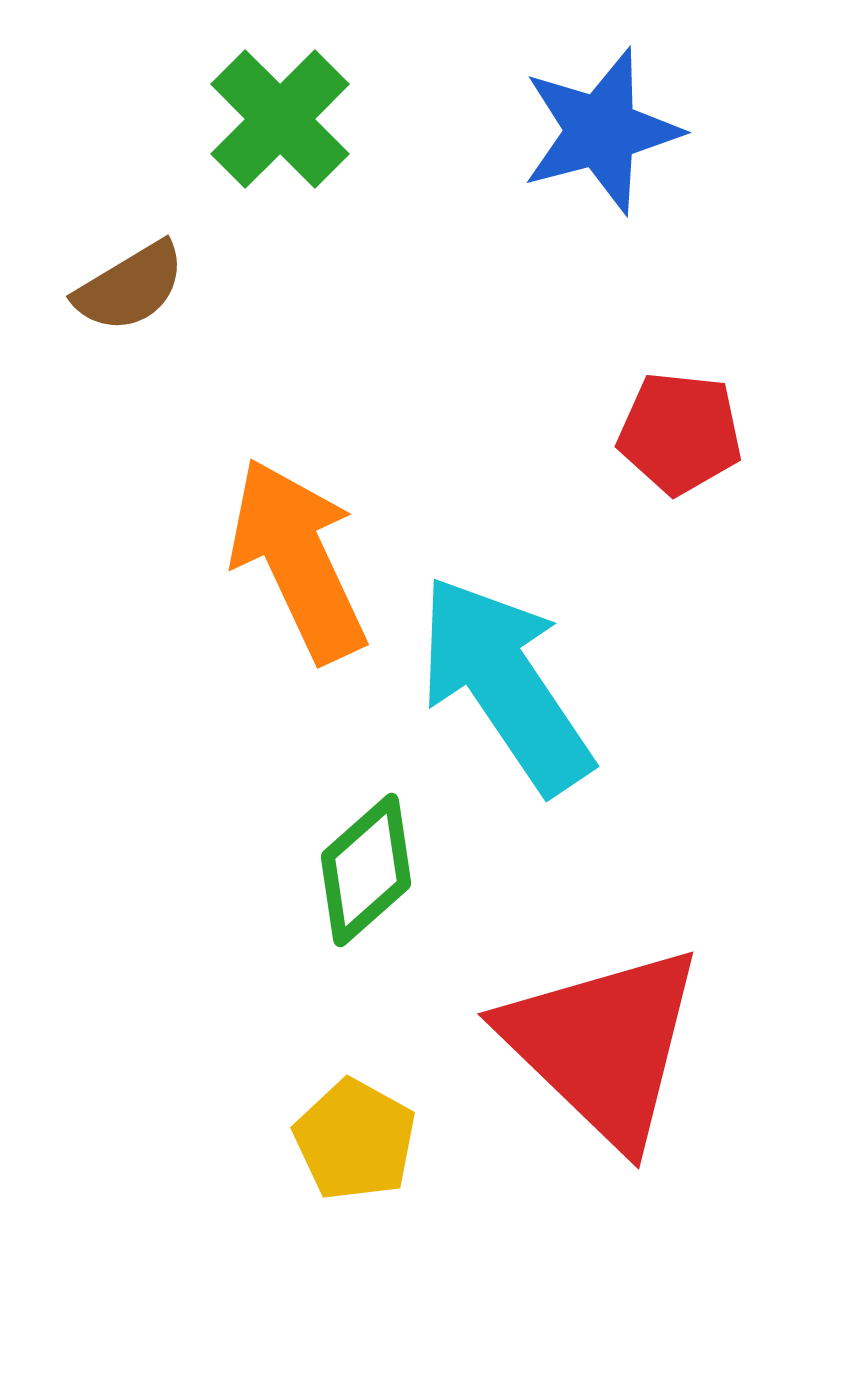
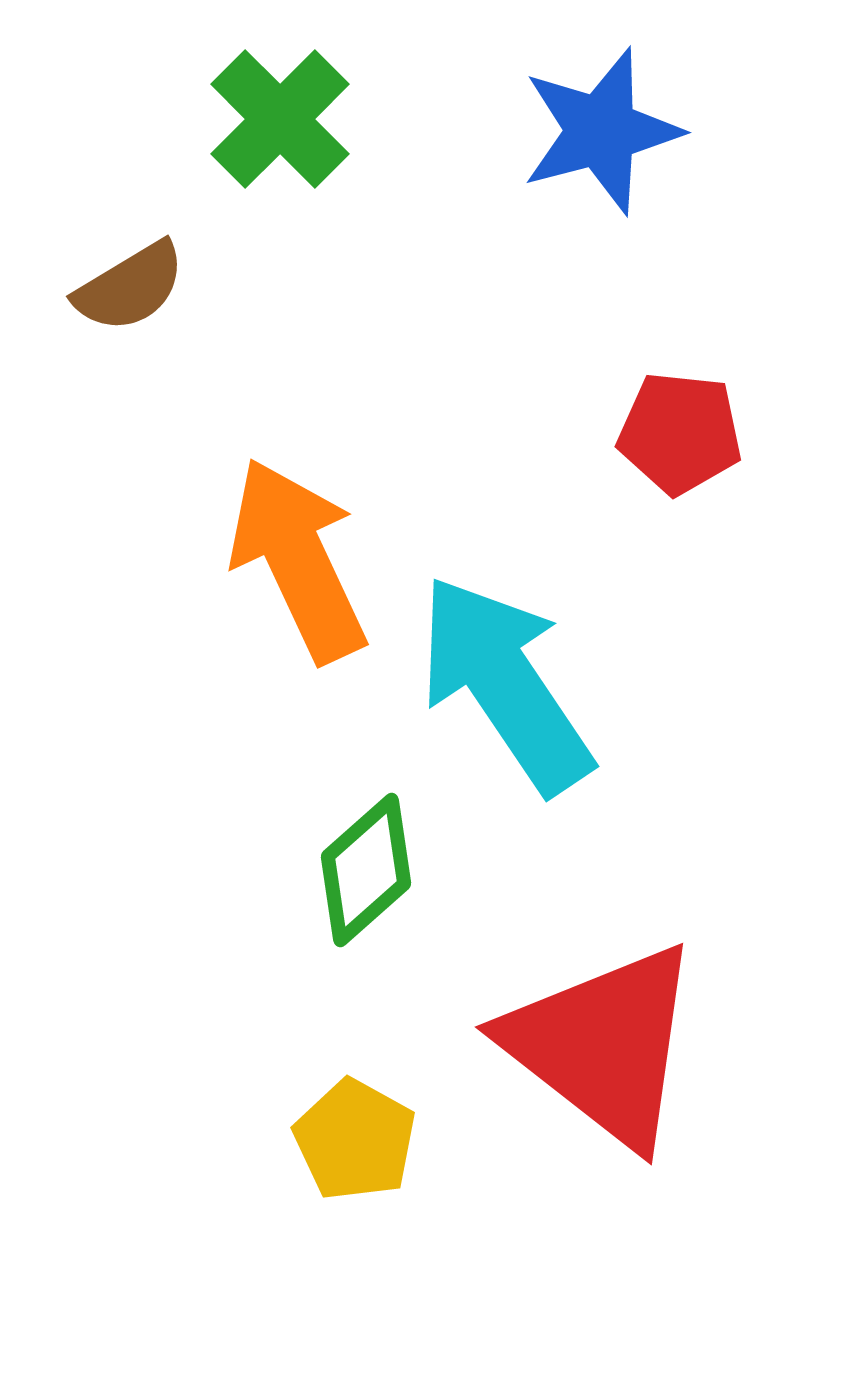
red triangle: rotated 6 degrees counterclockwise
